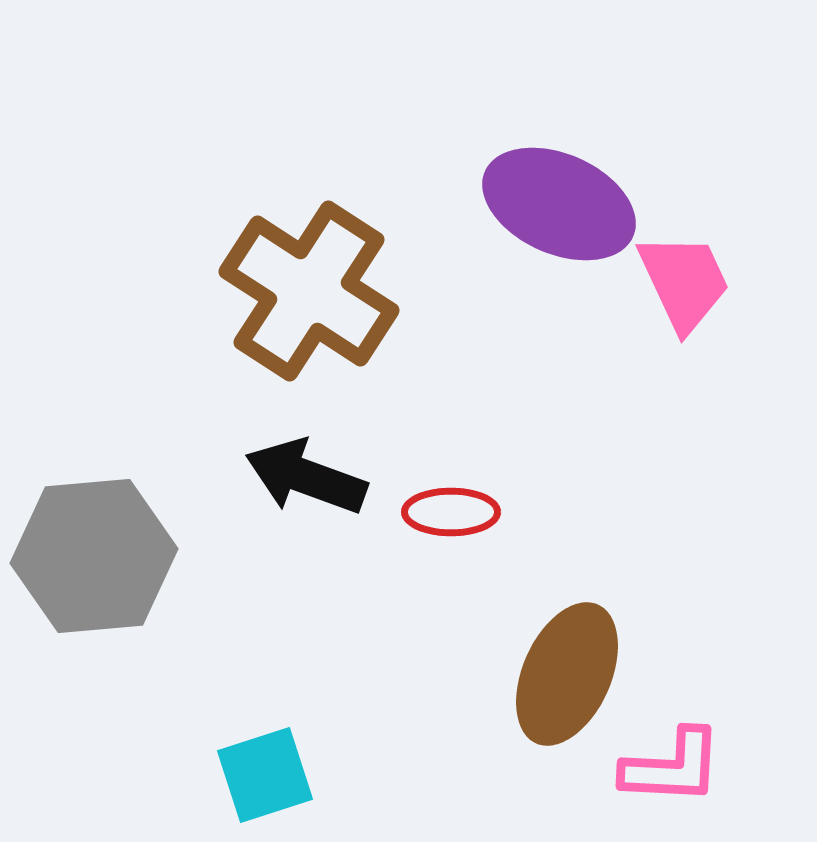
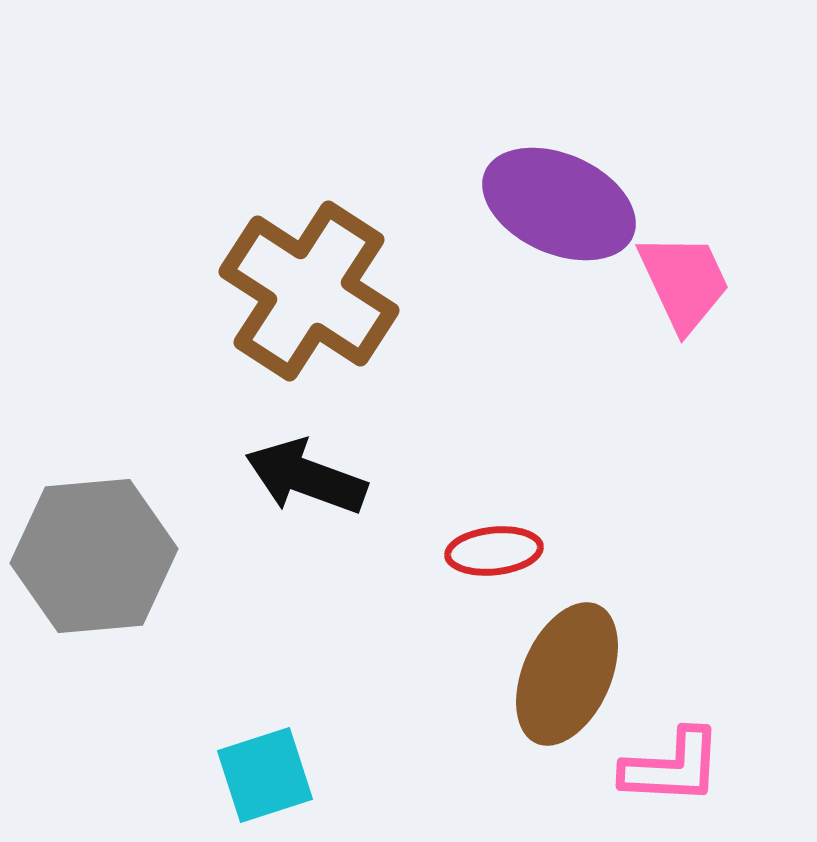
red ellipse: moved 43 px right, 39 px down; rotated 6 degrees counterclockwise
